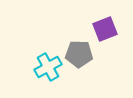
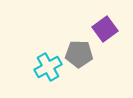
purple square: rotated 15 degrees counterclockwise
